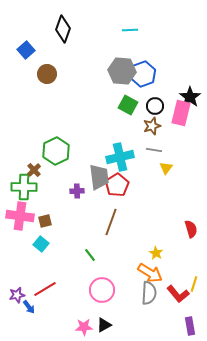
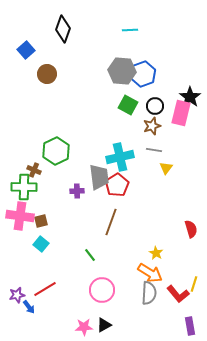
brown cross: rotated 24 degrees counterclockwise
brown square: moved 4 px left
